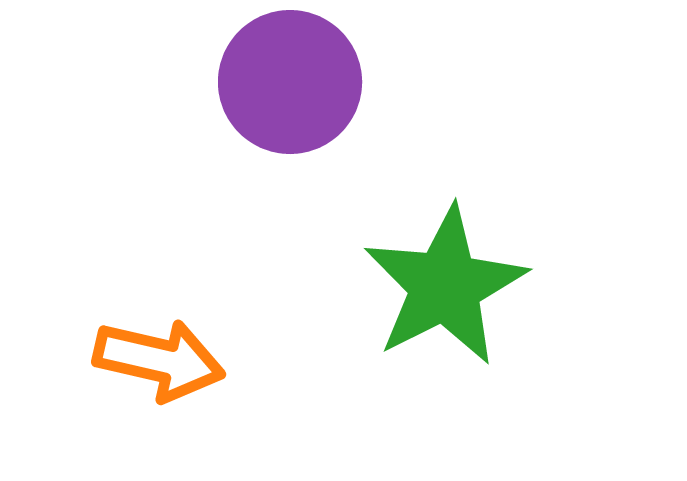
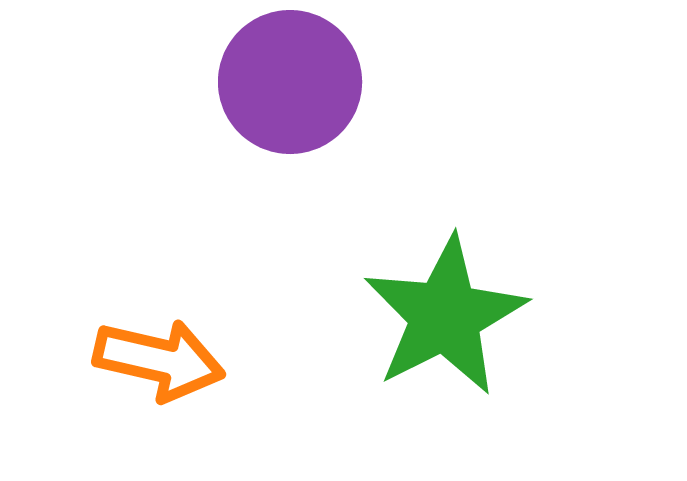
green star: moved 30 px down
